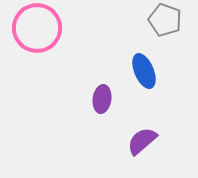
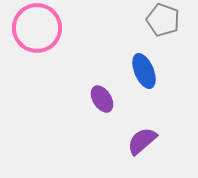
gray pentagon: moved 2 px left
purple ellipse: rotated 40 degrees counterclockwise
